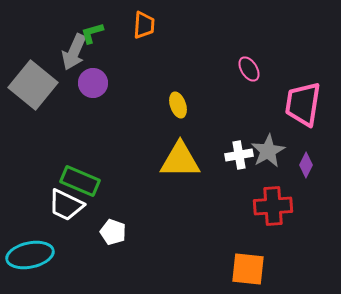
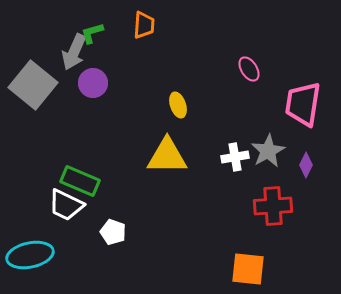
white cross: moved 4 px left, 2 px down
yellow triangle: moved 13 px left, 4 px up
